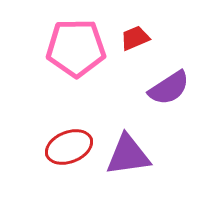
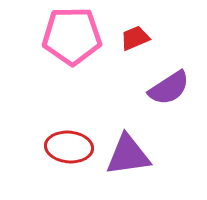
pink pentagon: moved 4 px left, 12 px up
red ellipse: rotated 27 degrees clockwise
